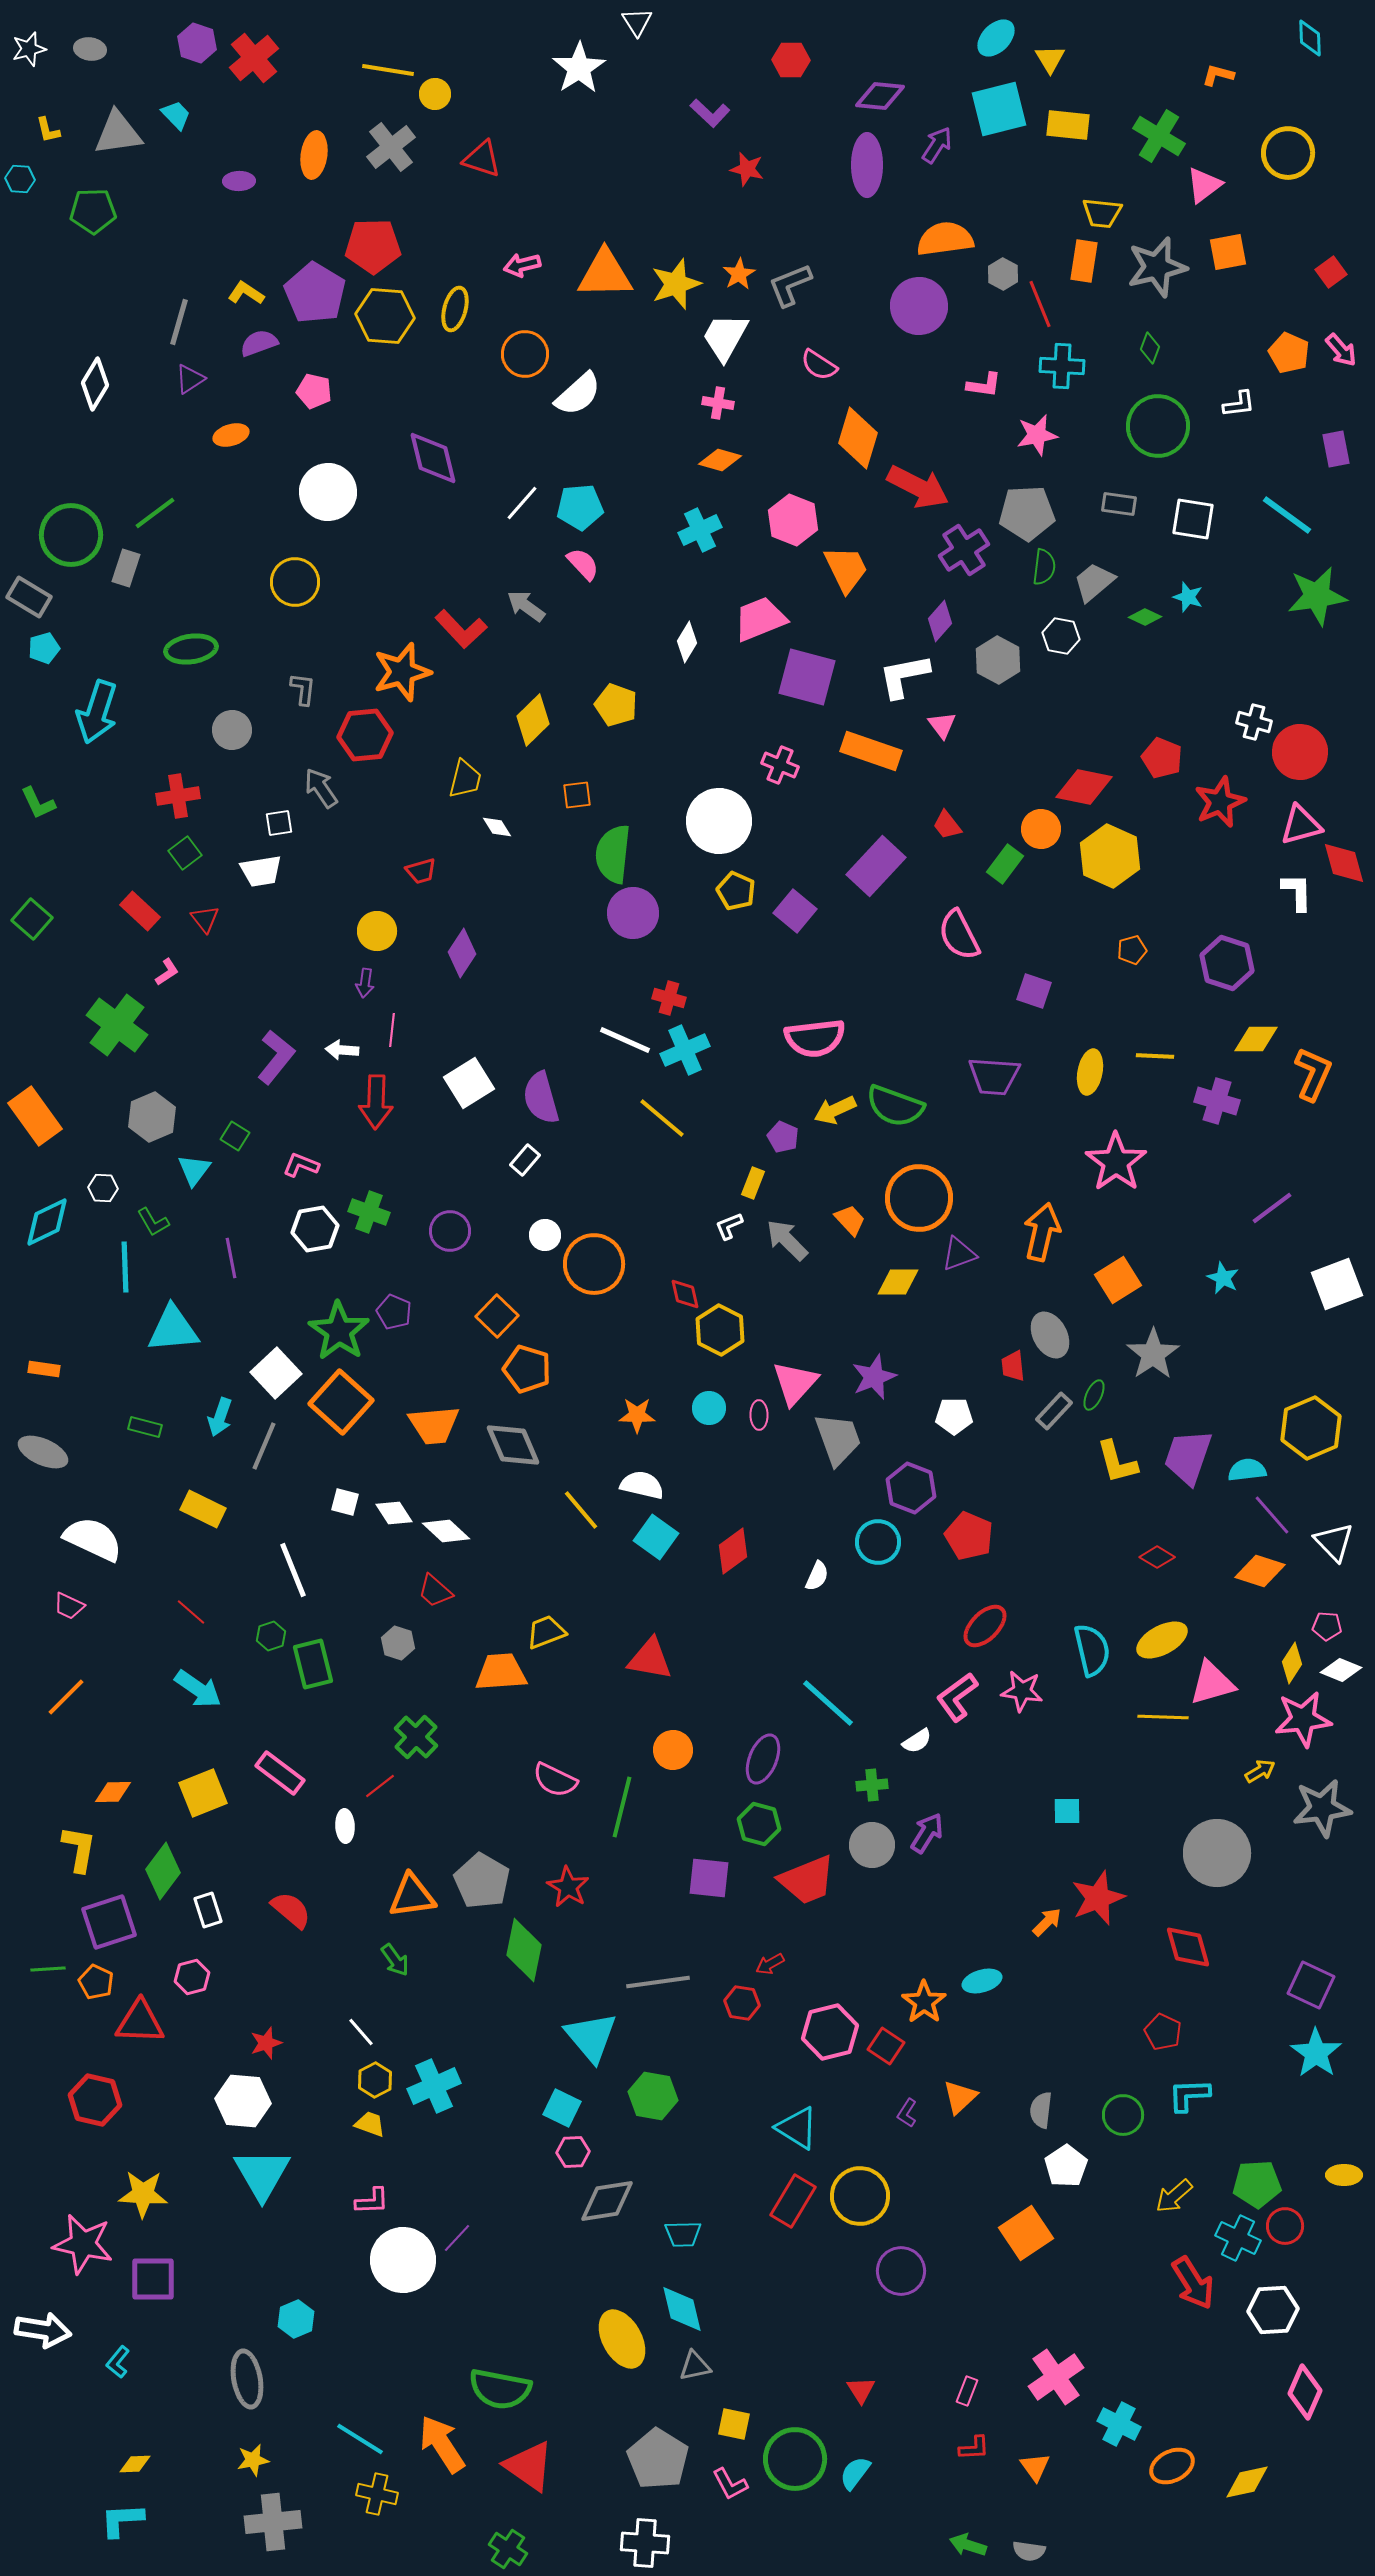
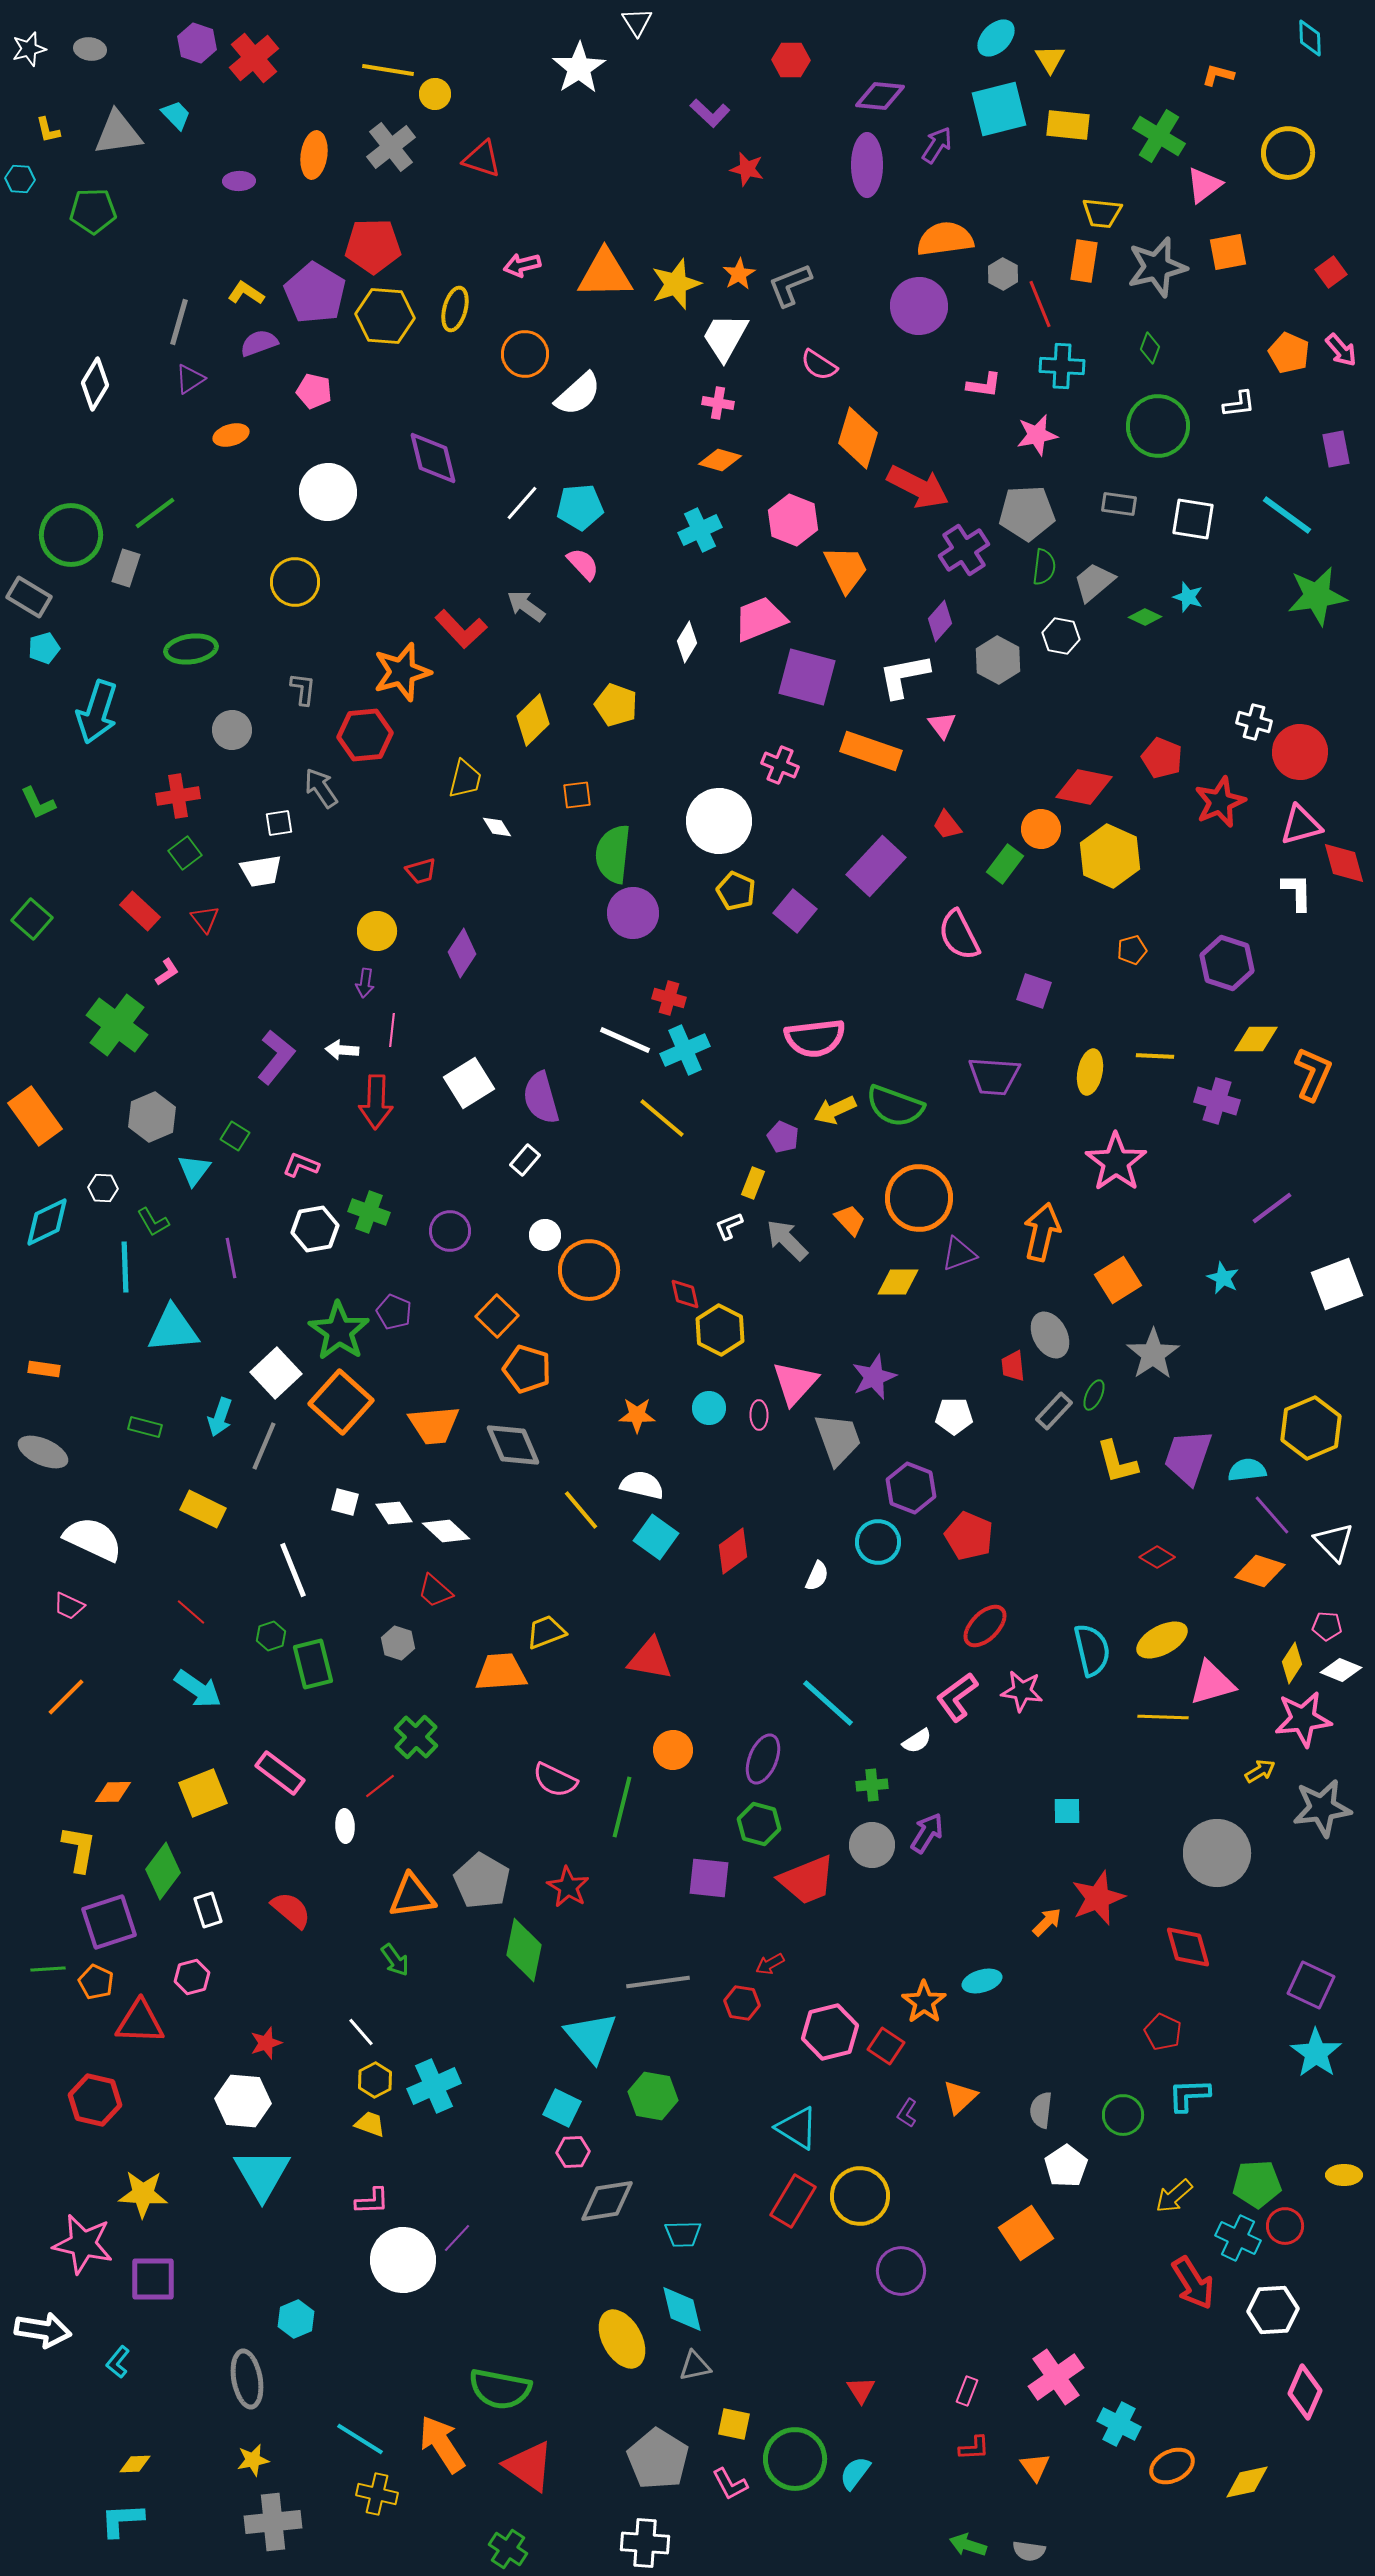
orange circle at (594, 1264): moved 5 px left, 6 px down
